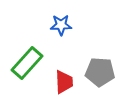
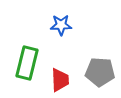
green rectangle: rotated 28 degrees counterclockwise
red trapezoid: moved 4 px left, 2 px up
